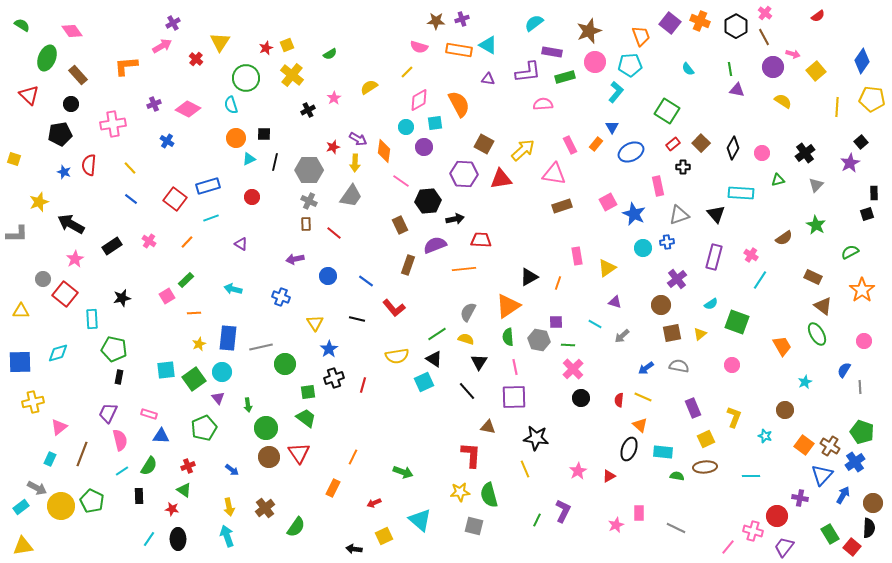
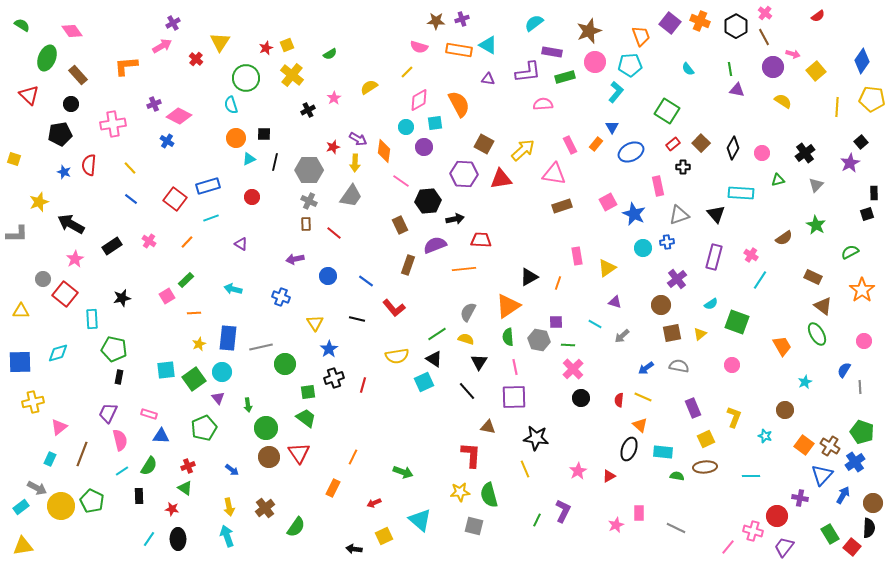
pink diamond at (188, 109): moved 9 px left, 7 px down
green triangle at (184, 490): moved 1 px right, 2 px up
